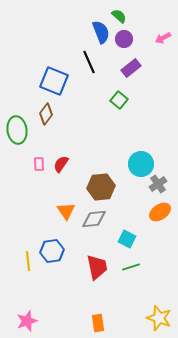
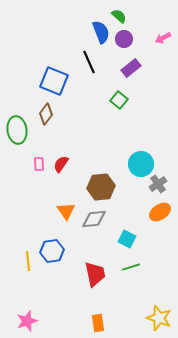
red trapezoid: moved 2 px left, 7 px down
